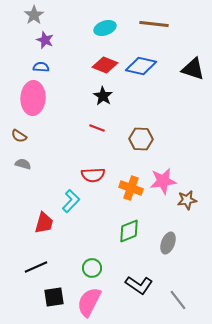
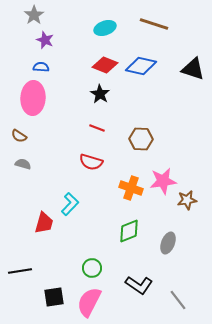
brown line: rotated 12 degrees clockwise
black star: moved 3 px left, 2 px up
red semicircle: moved 2 px left, 13 px up; rotated 20 degrees clockwise
cyan L-shape: moved 1 px left, 3 px down
black line: moved 16 px left, 4 px down; rotated 15 degrees clockwise
